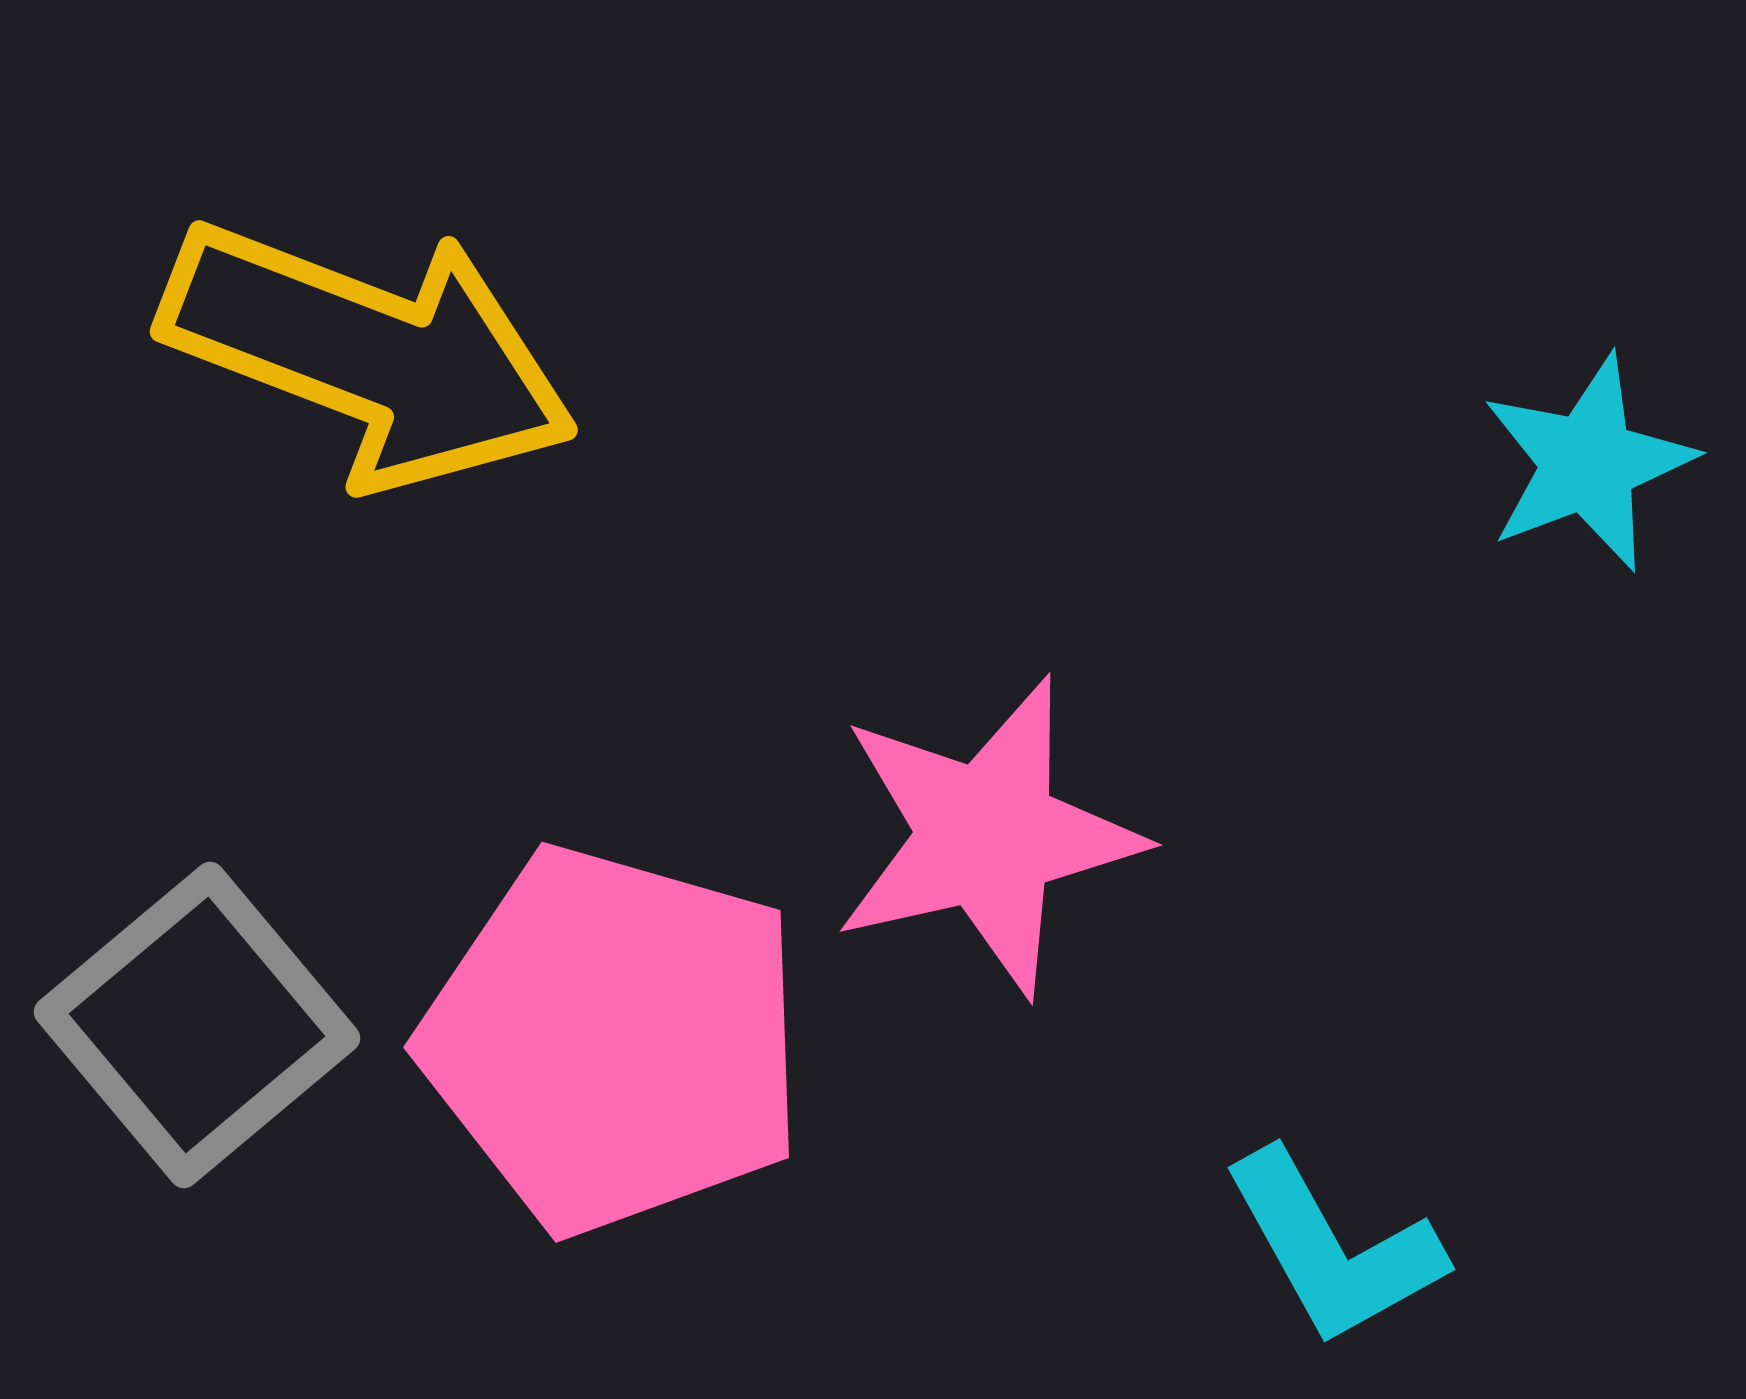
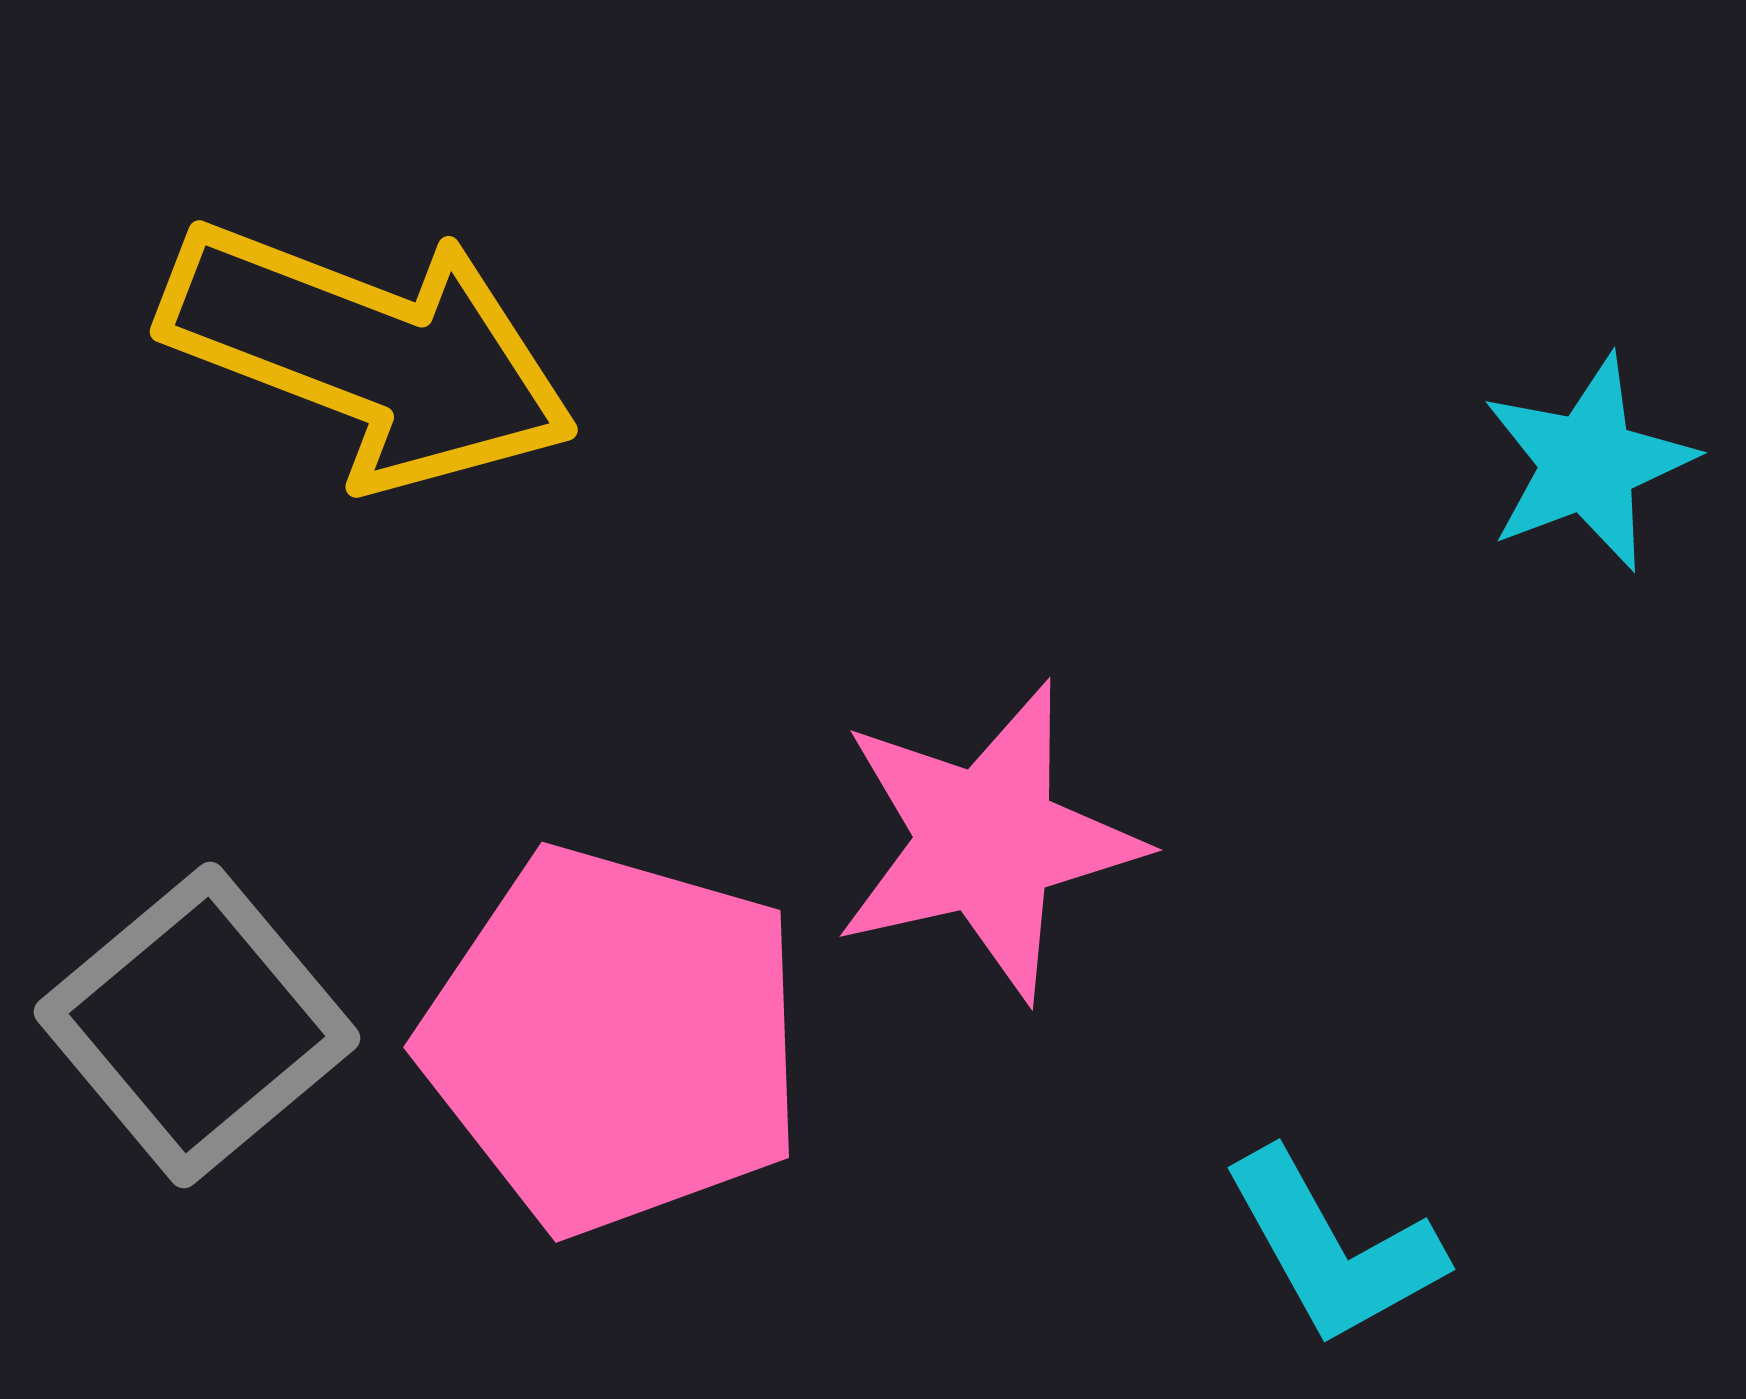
pink star: moved 5 px down
